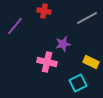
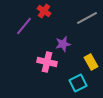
red cross: rotated 24 degrees clockwise
purple line: moved 9 px right
yellow rectangle: rotated 35 degrees clockwise
